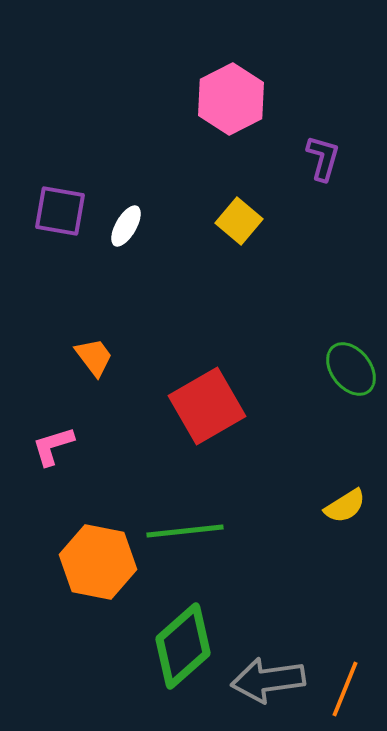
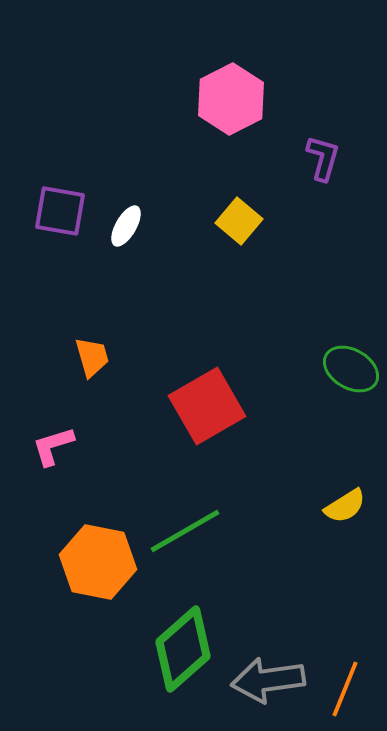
orange trapezoid: moved 2 px left; rotated 21 degrees clockwise
green ellipse: rotated 22 degrees counterclockwise
green line: rotated 24 degrees counterclockwise
green diamond: moved 3 px down
